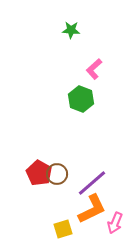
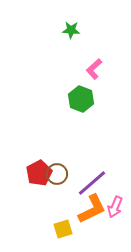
red pentagon: rotated 15 degrees clockwise
pink arrow: moved 16 px up
